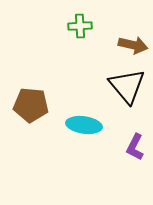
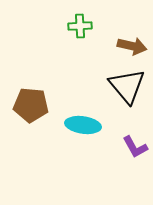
brown arrow: moved 1 px left, 1 px down
cyan ellipse: moved 1 px left
purple L-shape: rotated 56 degrees counterclockwise
